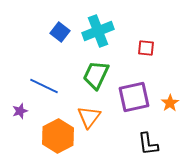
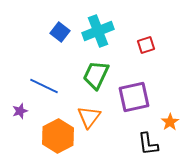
red square: moved 3 px up; rotated 24 degrees counterclockwise
orange star: moved 19 px down
